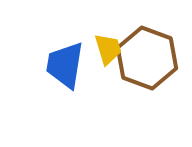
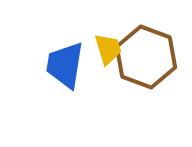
brown hexagon: moved 1 px left, 1 px up
